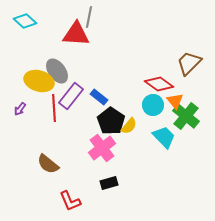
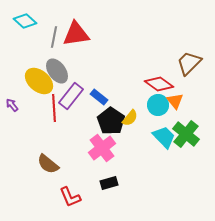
gray line: moved 35 px left, 20 px down
red triangle: rotated 12 degrees counterclockwise
yellow ellipse: rotated 24 degrees clockwise
cyan circle: moved 5 px right
purple arrow: moved 8 px left, 4 px up; rotated 104 degrees clockwise
green cross: moved 18 px down
yellow semicircle: moved 1 px right, 8 px up
red L-shape: moved 4 px up
